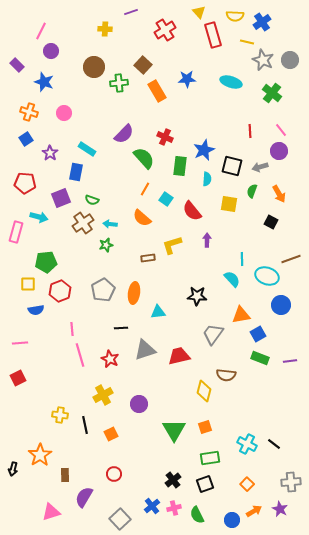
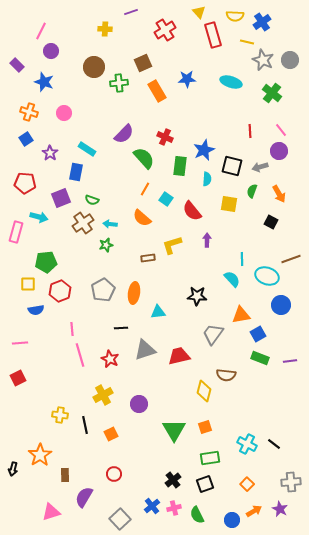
brown square at (143, 65): moved 2 px up; rotated 24 degrees clockwise
